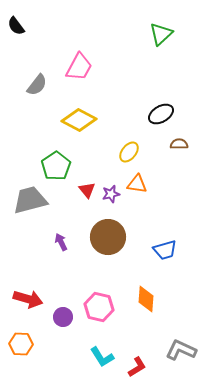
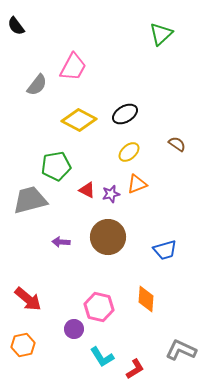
pink trapezoid: moved 6 px left
black ellipse: moved 36 px left
brown semicircle: moved 2 px left; rotated 36 degrees clockwise
yellow ellipse: rotated 10 degrees clockwise
green pentagon: rotated 24 degrees clockwise
orange triangle: rotated 30 degrees counterclockwise
red triangle: rotated 24 degrees counterclockwise
purple arrow: rotated 60 degrees counterclockwise
red arrow: rotated 24 degrees clockwise
purple circle: moved 11 px right, 12 px down
orange hexagon: moved 2 px right, 1 px down; rotated 15 degrees counterclockwise
red L-shape: moved 2 px left, 2 px down
